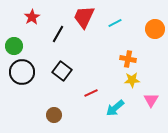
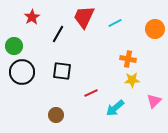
black square: rotated 30 degrees counterclockwise
pink triangle: moved 3 px right, 1 px down; rotated 14 degrees clockwise
brown circle: moved 2 px right
